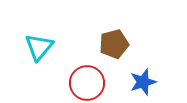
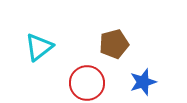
cyan triangle: rotated 12 degrees clockwise
